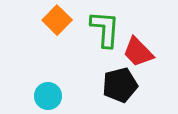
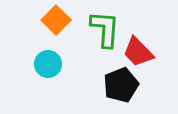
orange square: moved 1 px left
black pentagon: moved 1 px right; rotated 8 degrees counterclockwise
cyan circle: moved 32 px up
